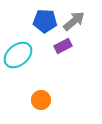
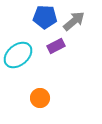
blue pentagon: moved 4 px up
purple rectangle: moved 7 px left
orange circle: moved 1 px left, 2 px up
